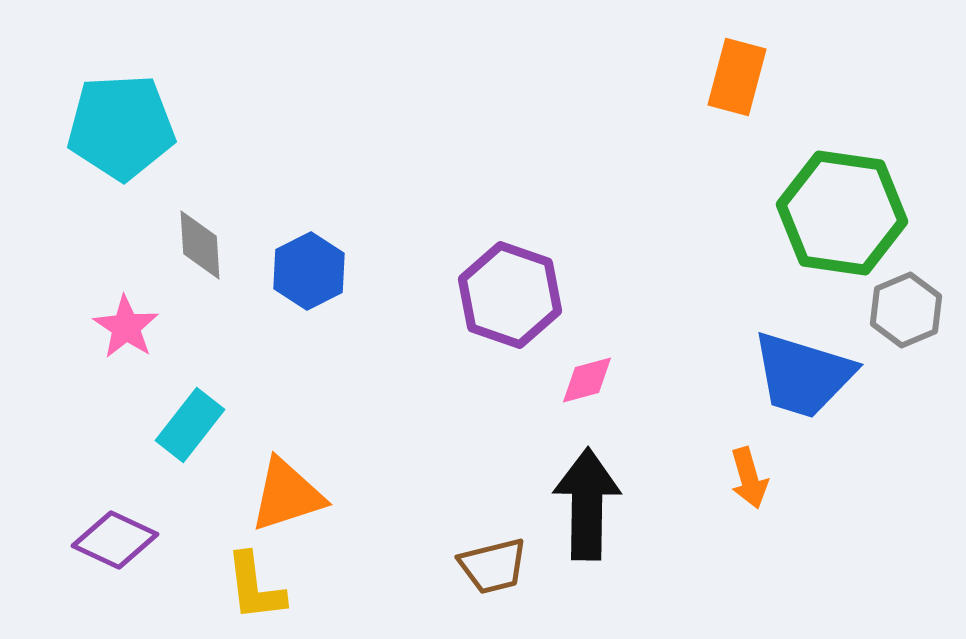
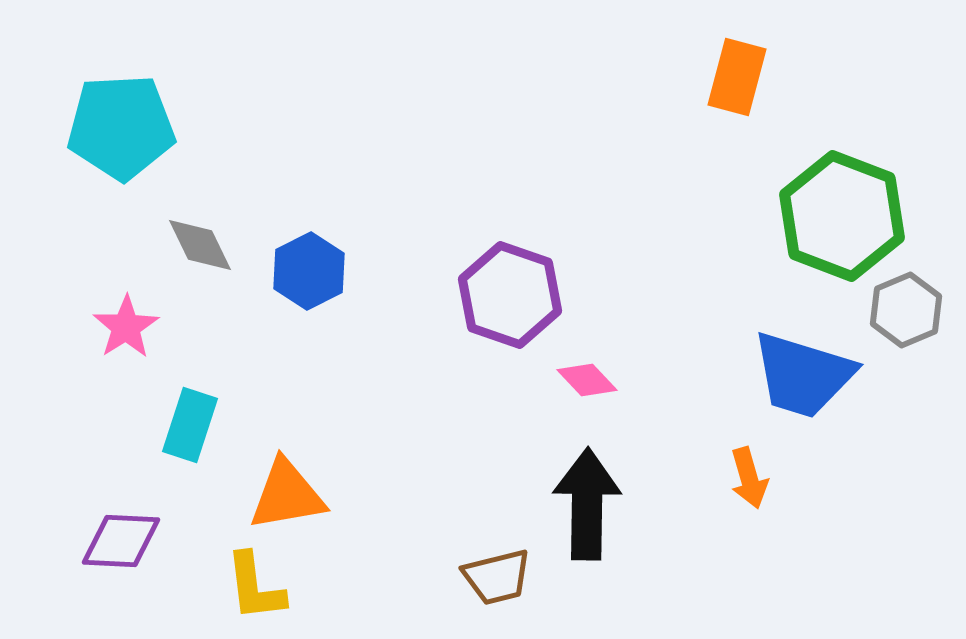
green hexagon: moved 3 px down; rotated 13 degrees clockwise
gray diamond: rotated 22 degrees counterclockwise
pink star: rotated 6 degrees clockwise
pink diamond: rotated 62 degrees clockwise
cyan rectangle: rotated 20 degrees counterclockwise
orange triangle: rotated 8 degrees clockwise
purple diamond: moved 6 px right, 1 px down; rotated 22 degrees counterclockwise
brown trapezoid: moved 4 px right, 11 px down
